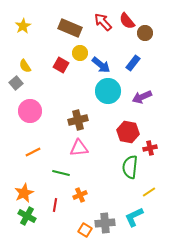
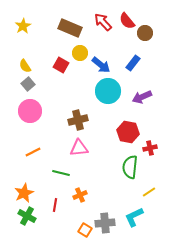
gray square: moved 12 px right, 1 px down
